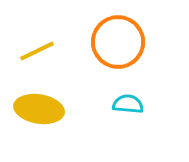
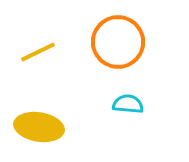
yellow line: moved 1 px right, 1 px down
yellow ellipse: moved 18 px down
